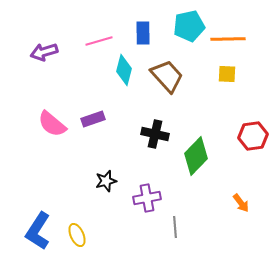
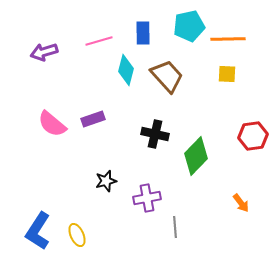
cyan diamond: moved 2 px right
